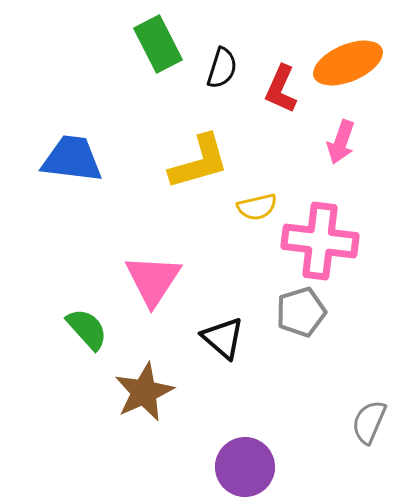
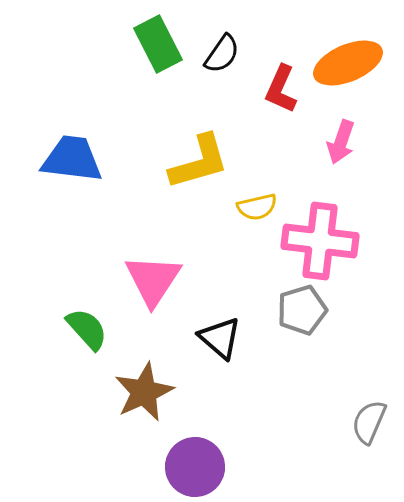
black semicircle: moved 14 px up; rotated 18 degrees clockwise
gray pentagon: moved 1 px right, 2 px up
black triangle: moved 3 px left
purple circle: moved 50 px left
